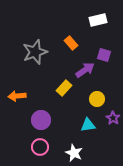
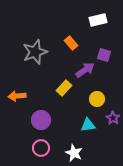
pink circle: moved 1 px right, 1 px down
